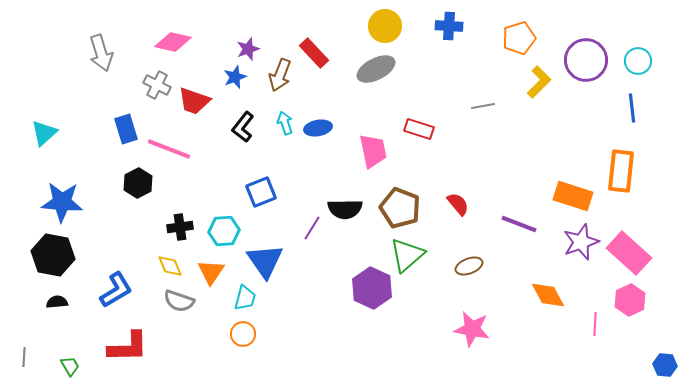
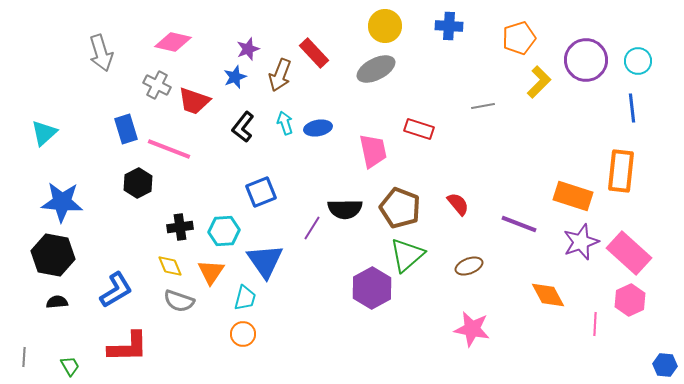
purple hexagon at (372, 288): rotated 6 degrees clockwise
